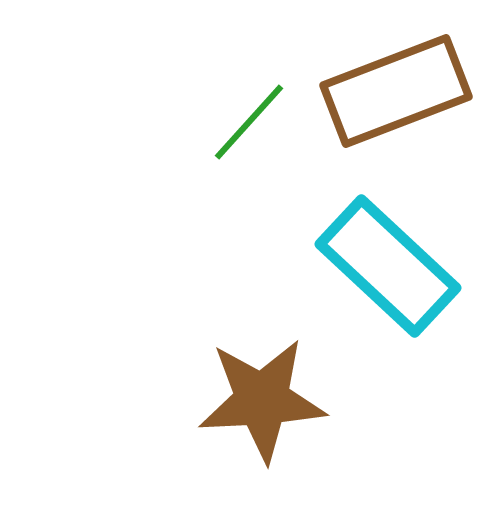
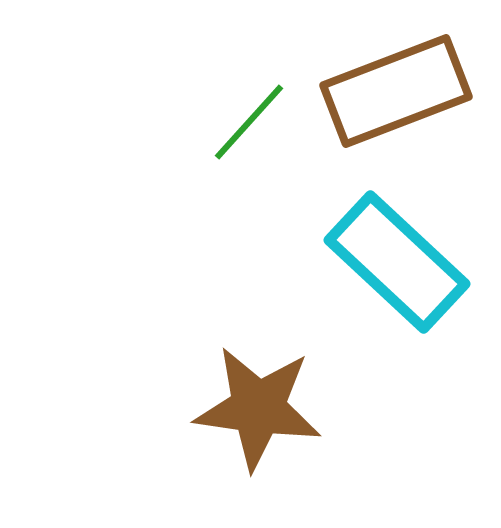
cyan rectangle: moved 9 px right, 4 px up
brown star: moved 4 px left, 8 px down; rotated 11 degrees clockwise
